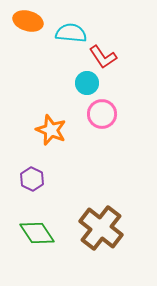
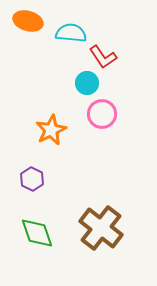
orange star: rotated 24 degrees clockwise
green diamond: rotated 15 degrees clockwise
